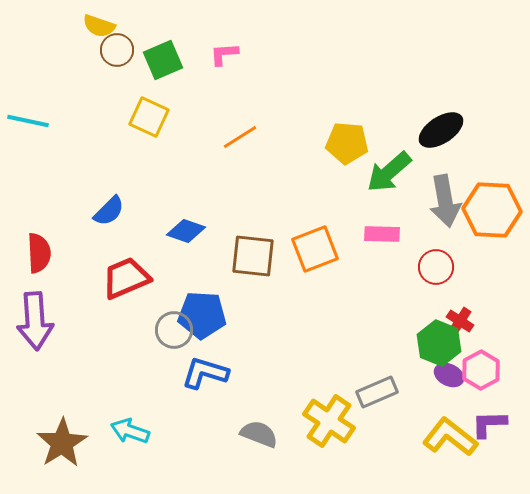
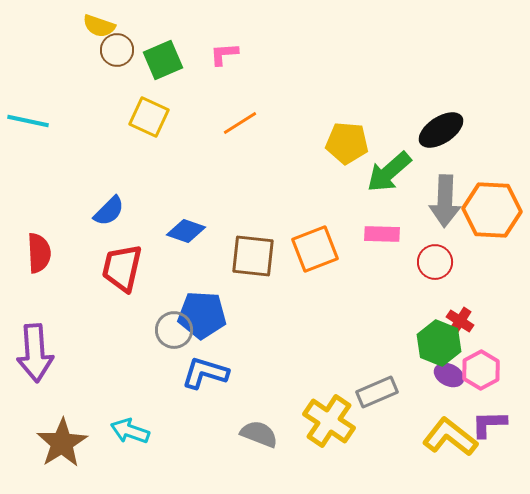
orange line: moved 14 px up
gray arrow: rotated 12 degrees clockwise
red circle: moved 1 px left, 5 px up
red trapezoid: moved 4 px left, 10 px up; rotated 54 degrees counterclockwise
purple arrow: moved 32 px down
